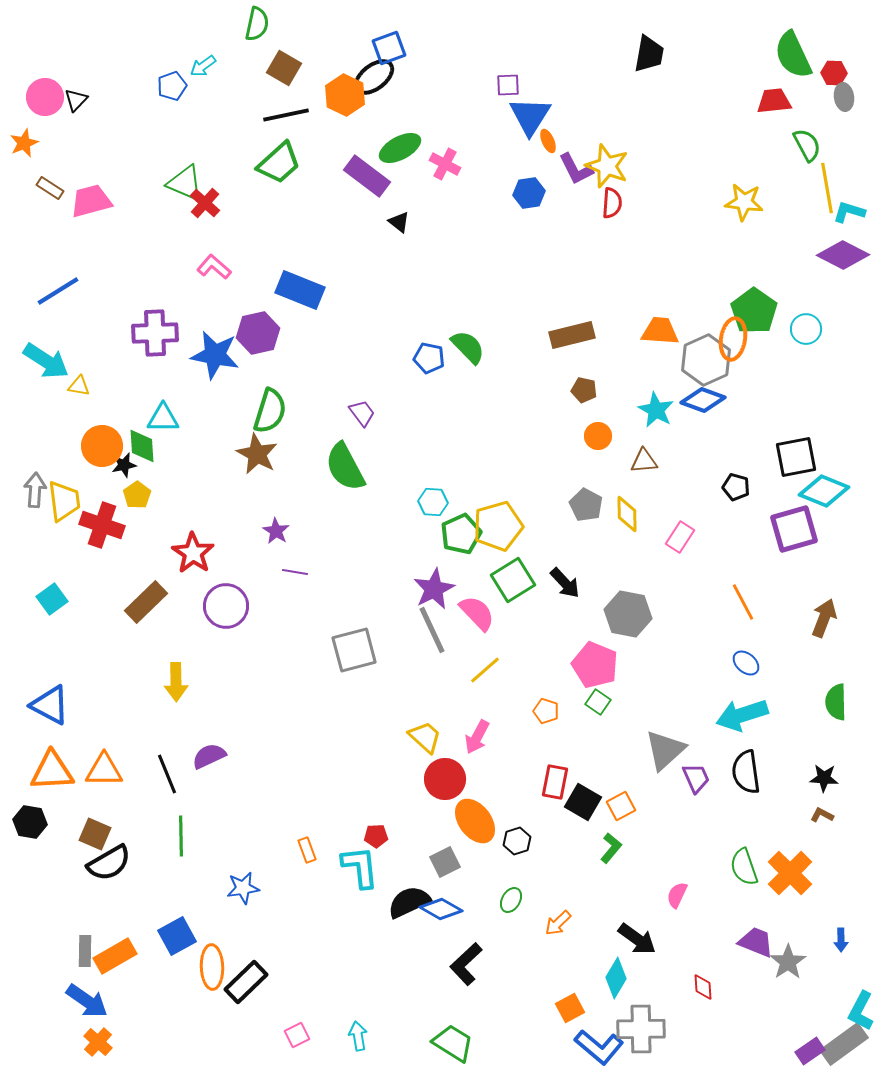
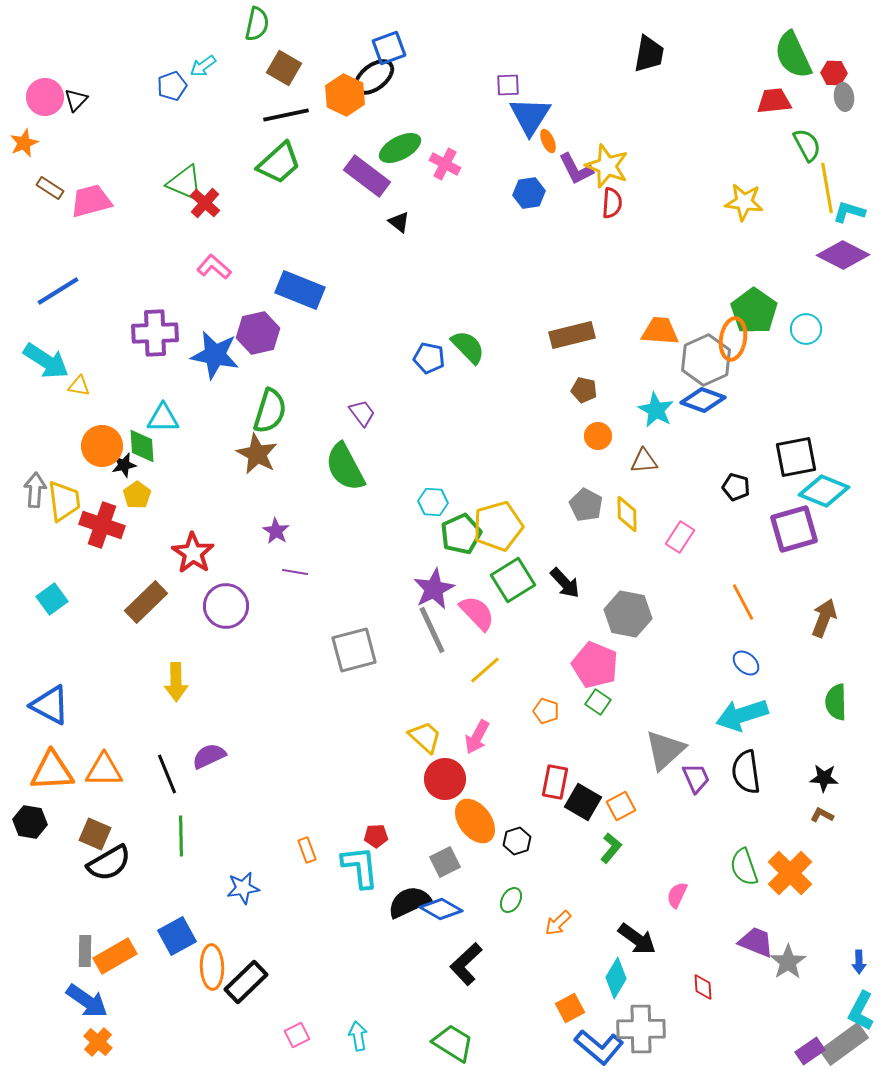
blue arrow at (841, 940): moved 18 px right, 22 px down
